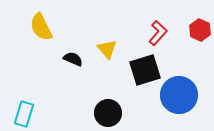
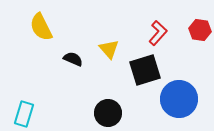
red hexagon: rotated 15 degrees counterclockwise
yellow triangle: moved 2 px right
blue circle: moved 4 px down
